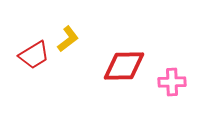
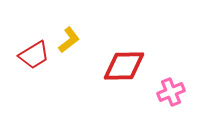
yellow L-shape: moved 1 px right, 1 px down
pink cross: moved 1 px left, 10 px down; rotated 20 degrees counterclockwise
